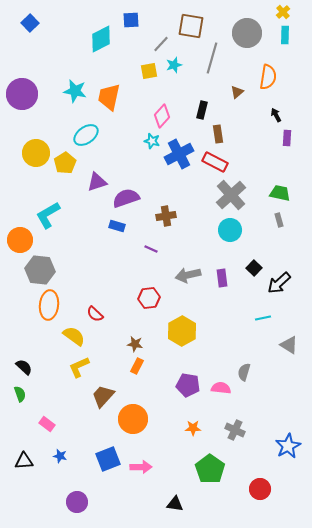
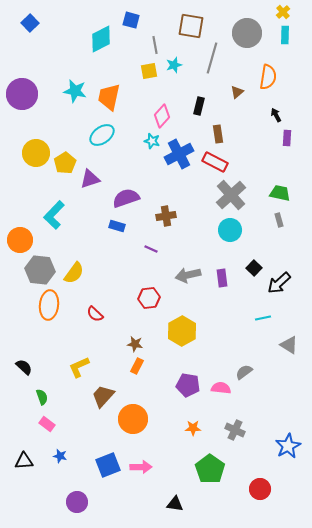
blue square at (131, 20): rotated 18 degrees clockwise
gray line at (161, 44): moved 6 px left, 1 px down; rotated 54 degrees counterclockwise
black rectangle at (202, 110): moved 3 px left, 4 px up
cyan ellipse at (86, 135): moved 16 px right
purple triangle at (97, 182): moved 7 px left, 3 px up
cyan L-shape at (48, 215): moved 6 px right; rotated 16 degrees counterclockwise
yellow semicircle at (74, 336): moved 63 px up; rotated 90 degrees clockwise
gray semicircle at (244, 372): rotated 36 degrees clockwise
green semicircle at (20, 394): moved 22 px right, 3 px down
blue square at (108, 459): moved 6 px down
